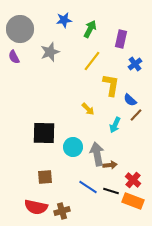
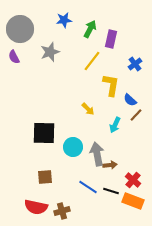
purple rectangle: moved 10 px left
